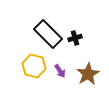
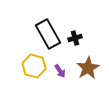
black rectangle: rotated 16 degrees clockwise
brown star: moved 6 px up
